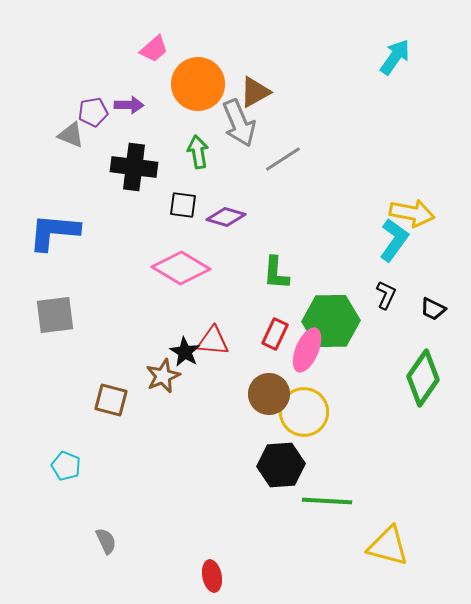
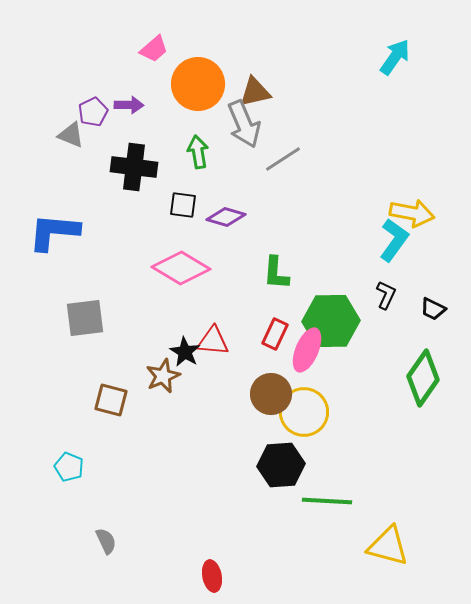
brown triangle: rotated 16 degrees clockwise
purple pentagon: rotated 16 degrees counterclockwise
gray arrow: moved 5 px right, 1 px down
gray square: moved 30 px right, 3 px down
brown circle: moved 2 px right
cyan pentagon: moved 3 px right, 1 px down
